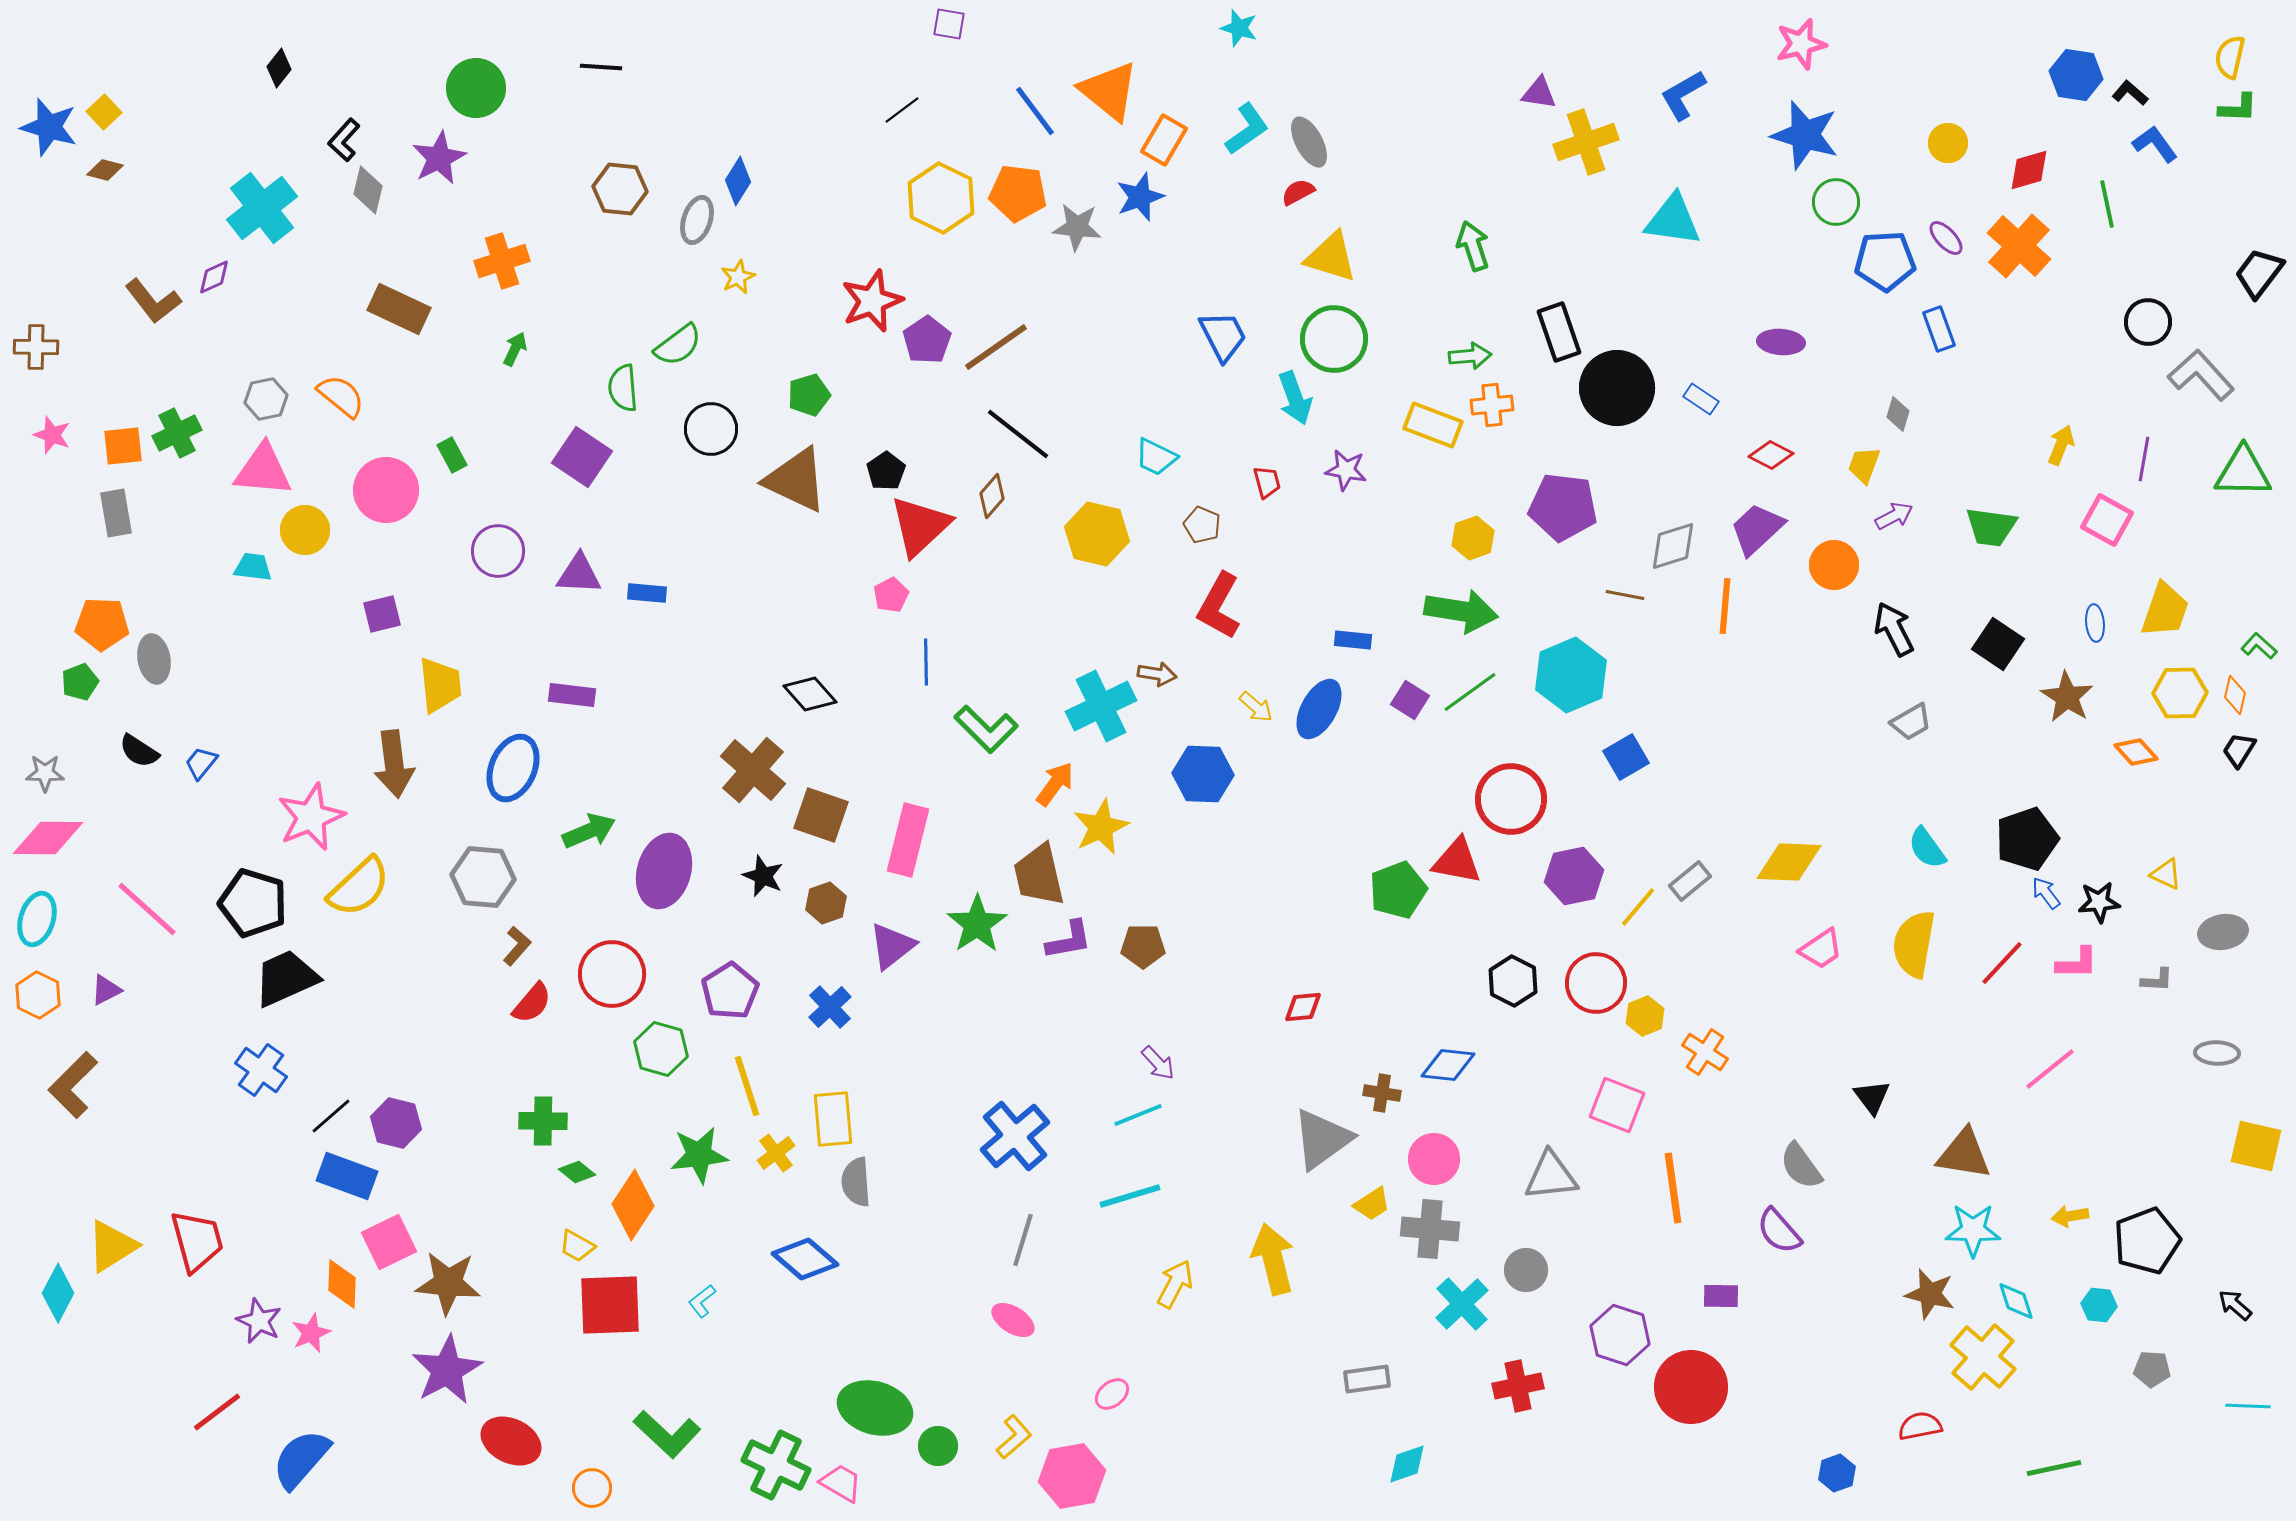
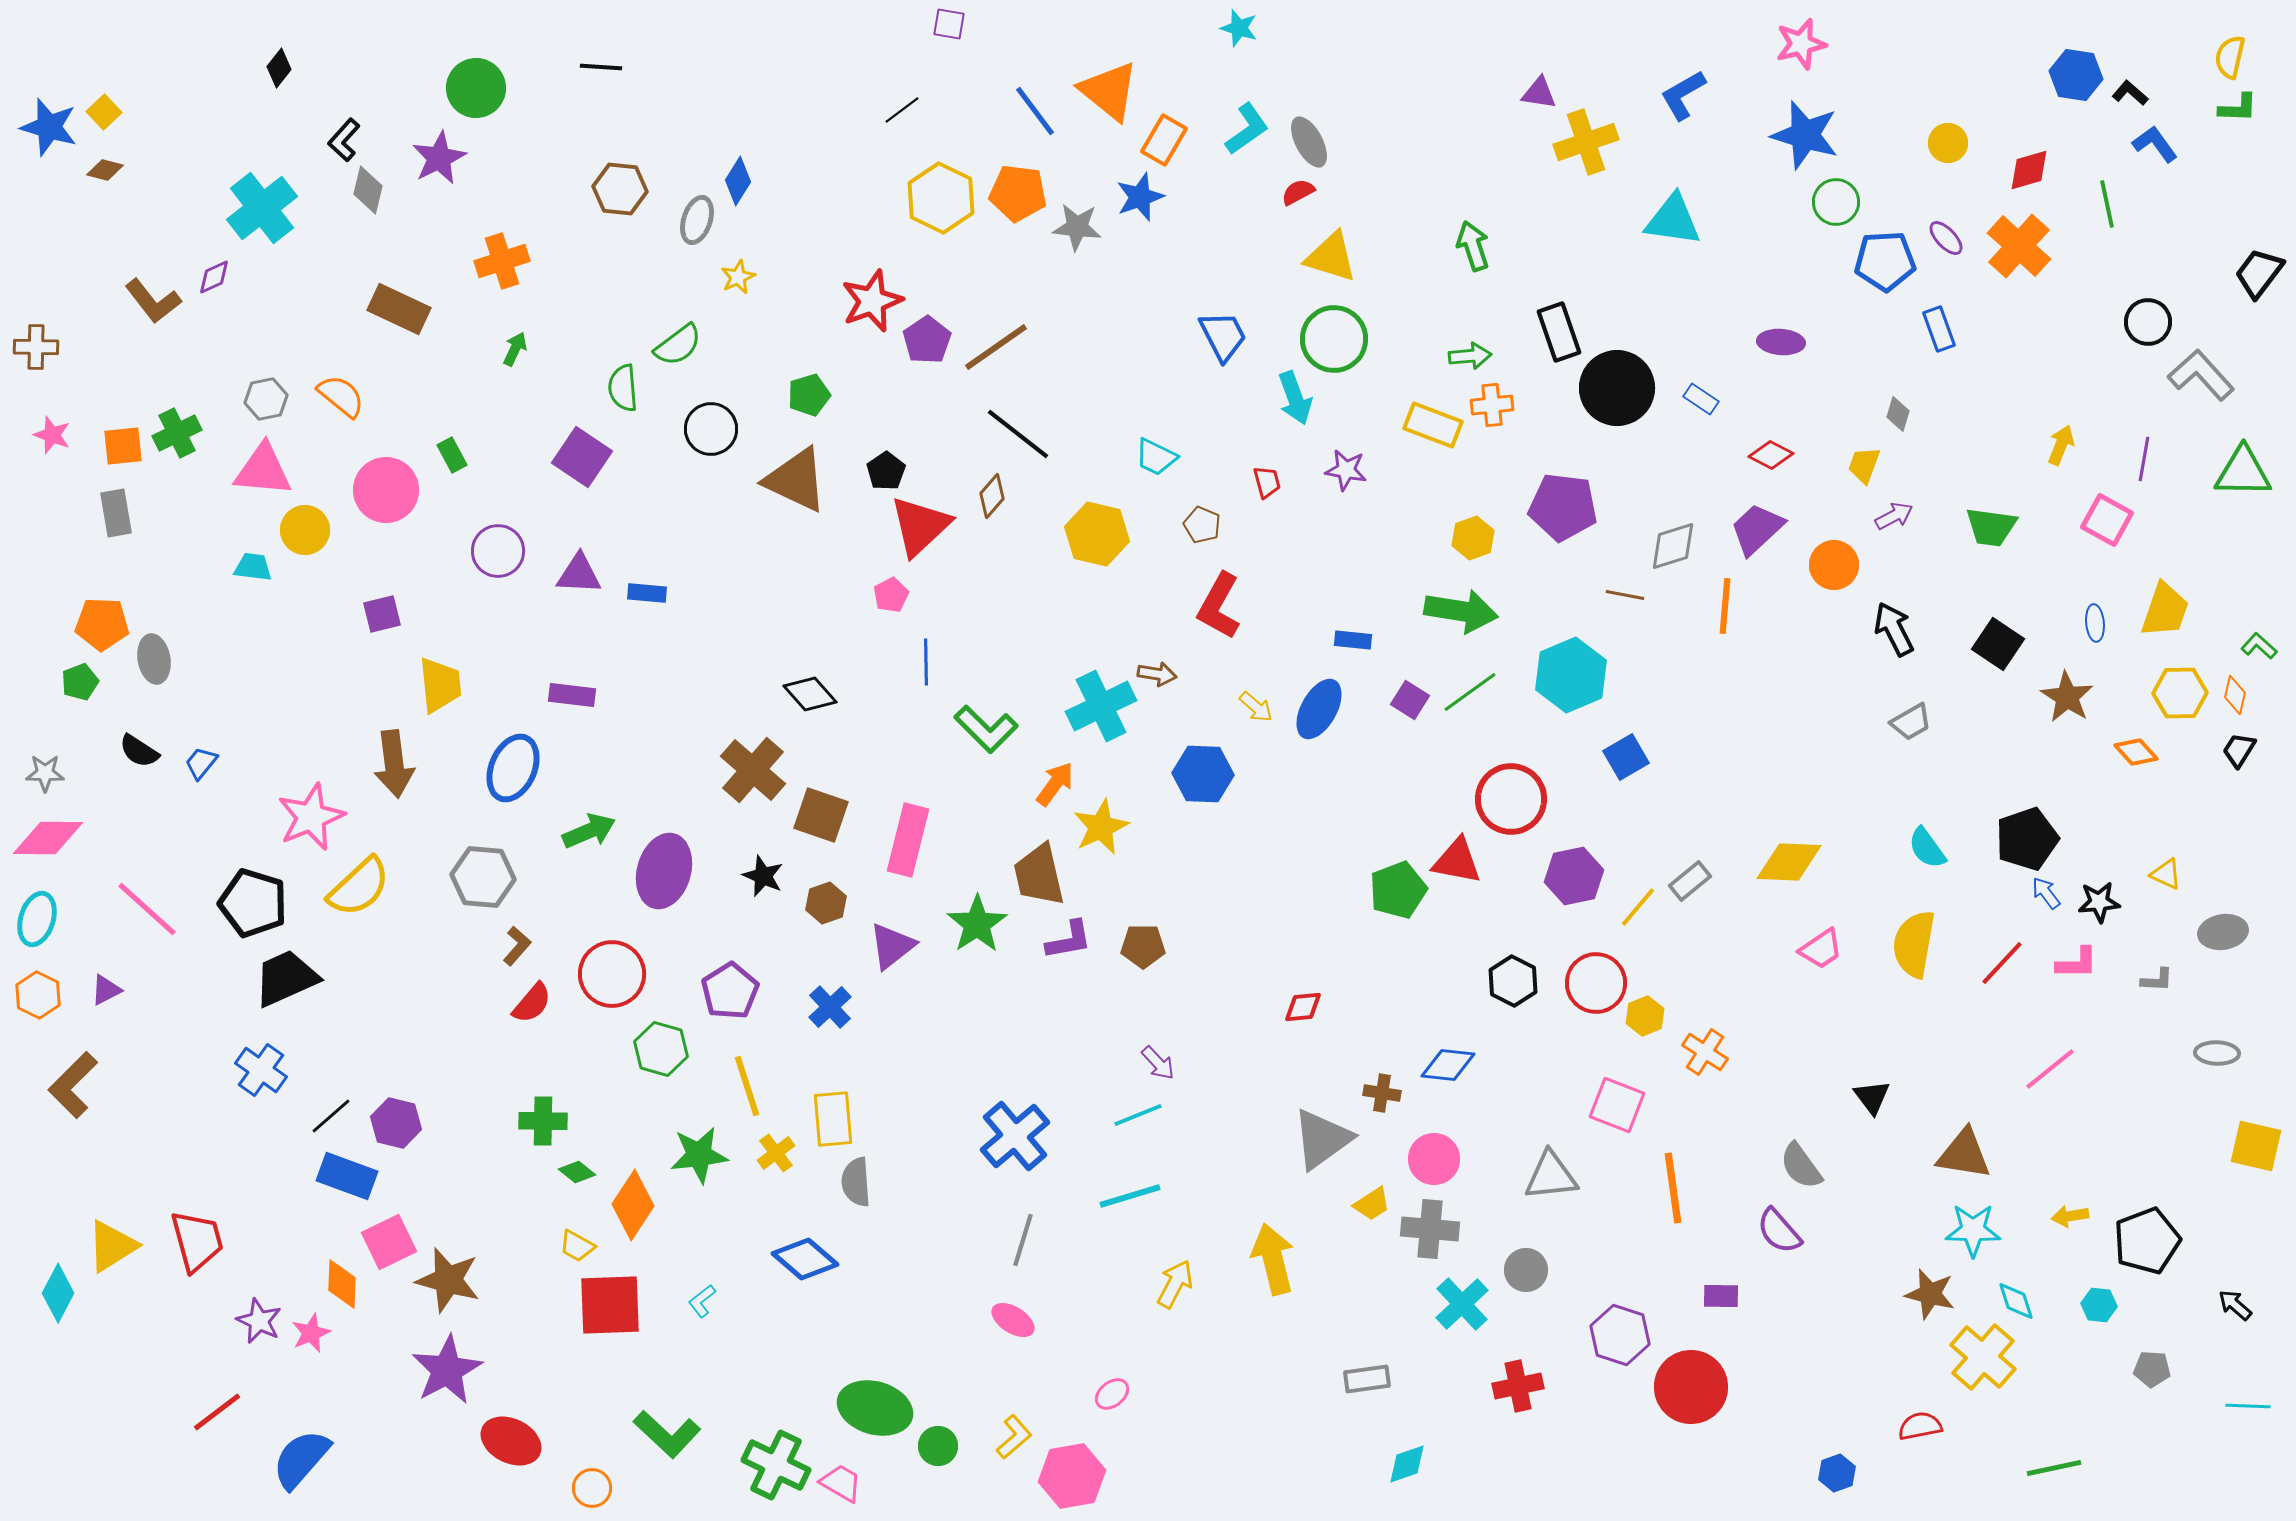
brown star at (448, 1283): moved 3 px up; rotated 10 degrees clockwise
